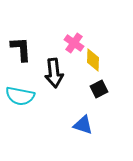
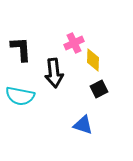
pink cross: rotated 30 degrees clockwise
